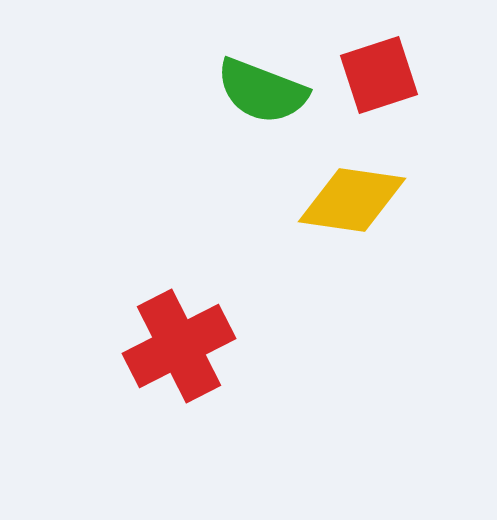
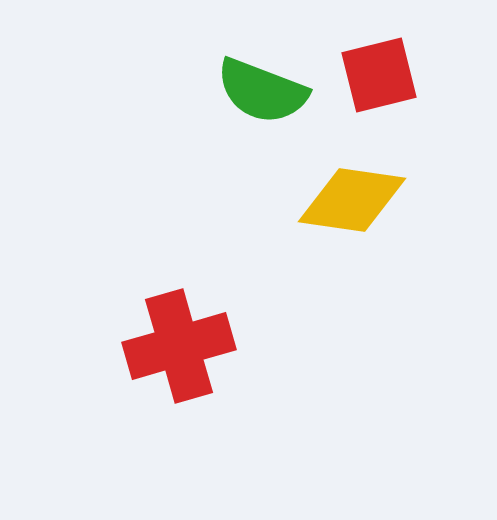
red square: rotated 4 degrees clockwise
red cross: rotated 11 degrees clockwise
